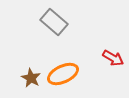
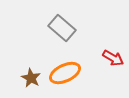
gray rectangle: moved 8 px right, 6 px down
orange ellipse: moved 2 px right, 1 px up
